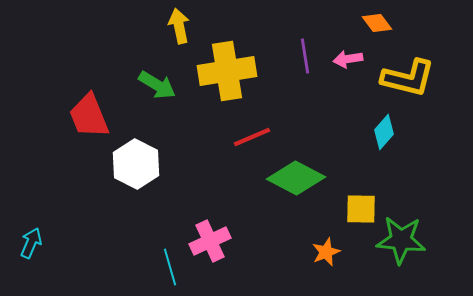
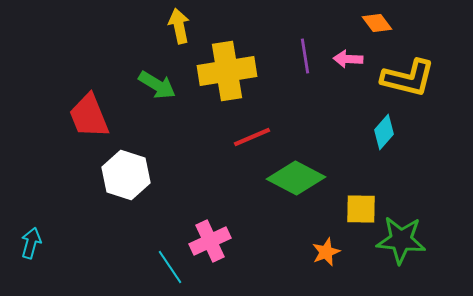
pink arrow: rotated 12 degrees clockwise
white hexagon: moved 10 px left, 11 px down; rotated 9 degrees counterclockwise
cyan arrow: rotated 8 degrees counterclockwise
cyan line: rotated 18 degrees counterclockwise
